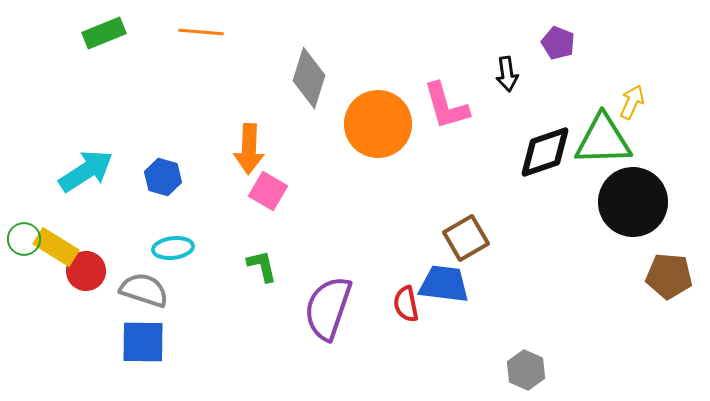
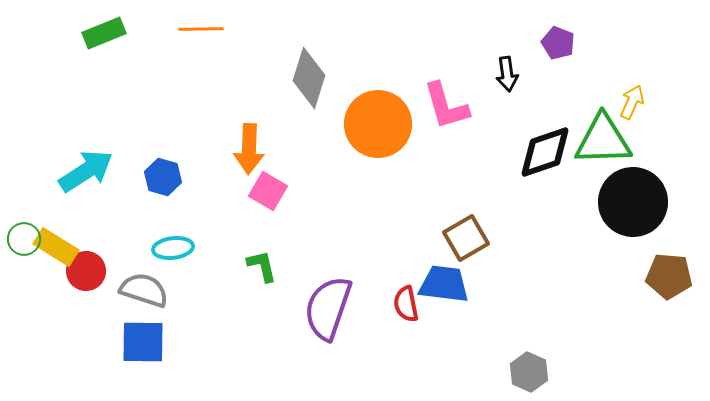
orange line: moved 3 px up; rotated 6 degrees counterclockwise
gray hexagon: moved 3 px right, 2 px down
